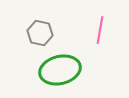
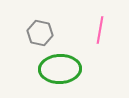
green ellipse: moved 1 px up; rotated 12 degrees clockwise
